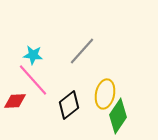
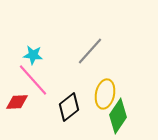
gray line: moved 8 px right
red diamond: moved 2 px right, 1 px down
black diamond: moved 2 px down
